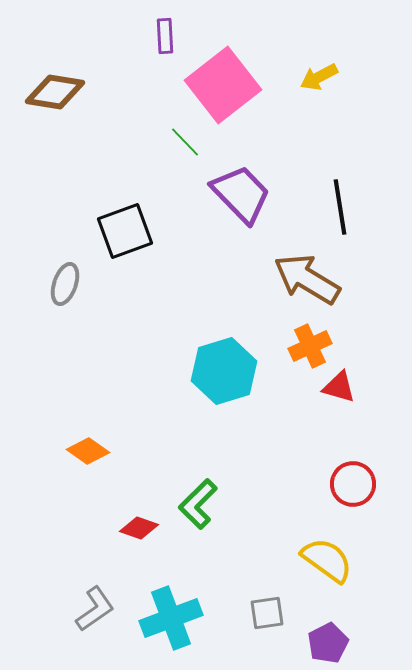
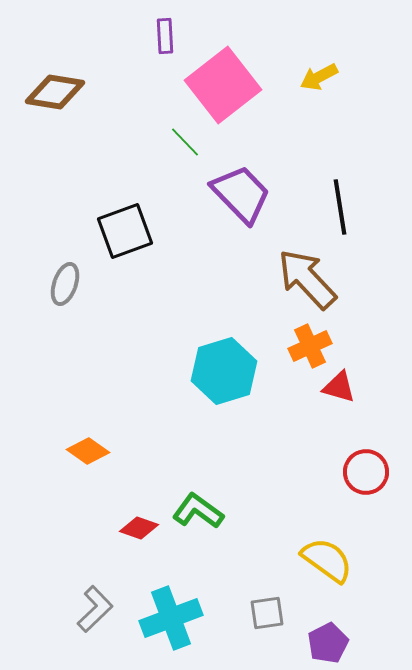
brown arrow: rotated 16 degrees clockwise
red circle: moved 13 px right, 12 px up
green L-shape: moved 7 px down; rotated 81 degrees clockwise
gray L-shape: rotated 9 degrees counterclockwise
